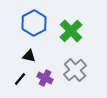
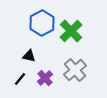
blue hexagon: moved 8 px right
purple cross: rotated 21 degrees clockwise
